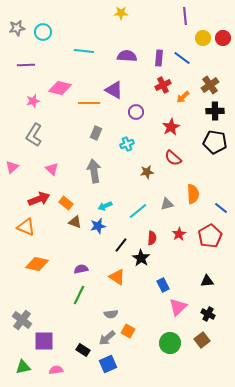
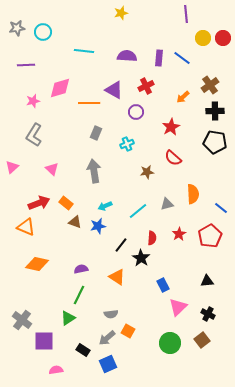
yellow star at (121, 13): rotated 16 degrees counterclockwise
purple line at (185, 16): moved 1 px right, 2 px up
red cross at (163, 85): moved 17 px left, 1 px down
pink diamond at (60, 88): rotated 30 degrees counterclockwise
red arrow at (39, 199): moved 4 px down
green triangle at (23, 367): moved 45 px right, 49 px up; rotated 21 degrees counterclockwise
